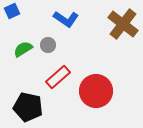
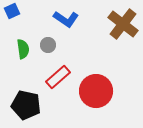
green semicircle: rotated 114 degrees clockwise
black pentagon: moved 2 px left, 2 px up
